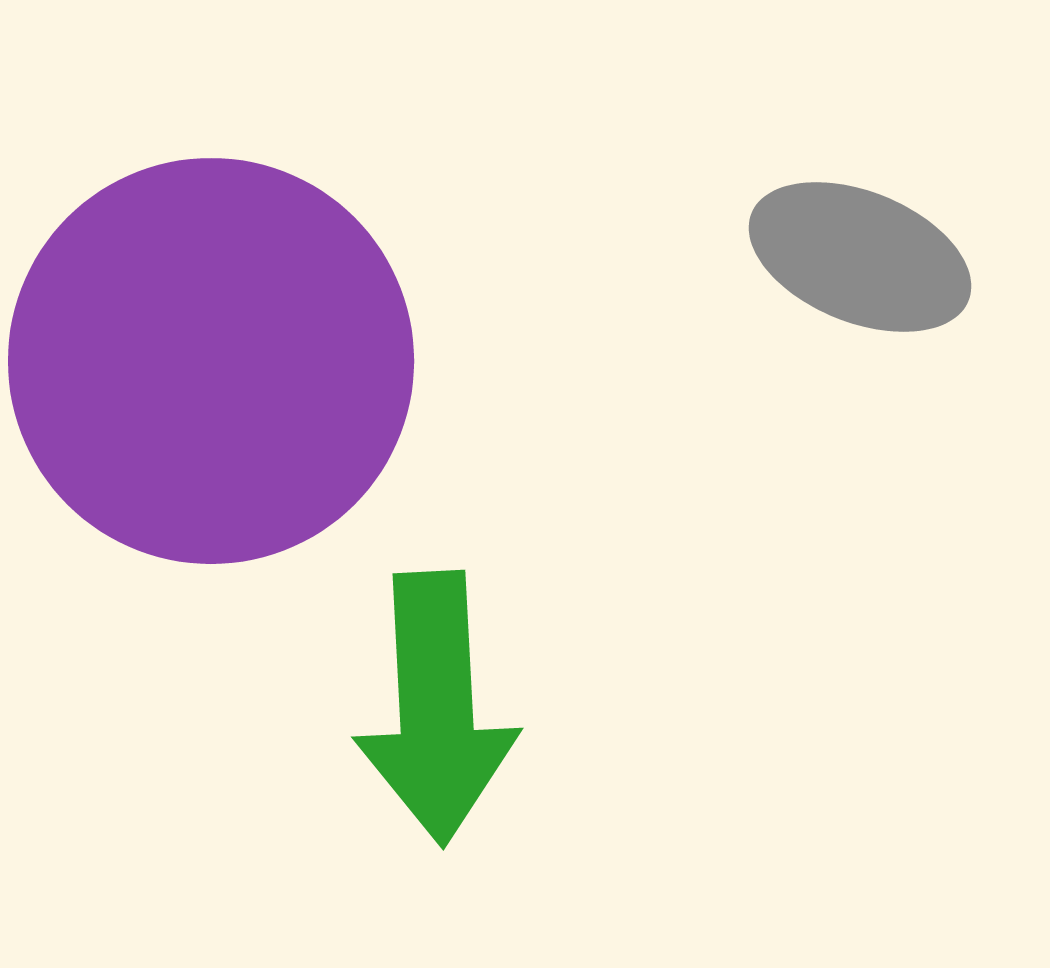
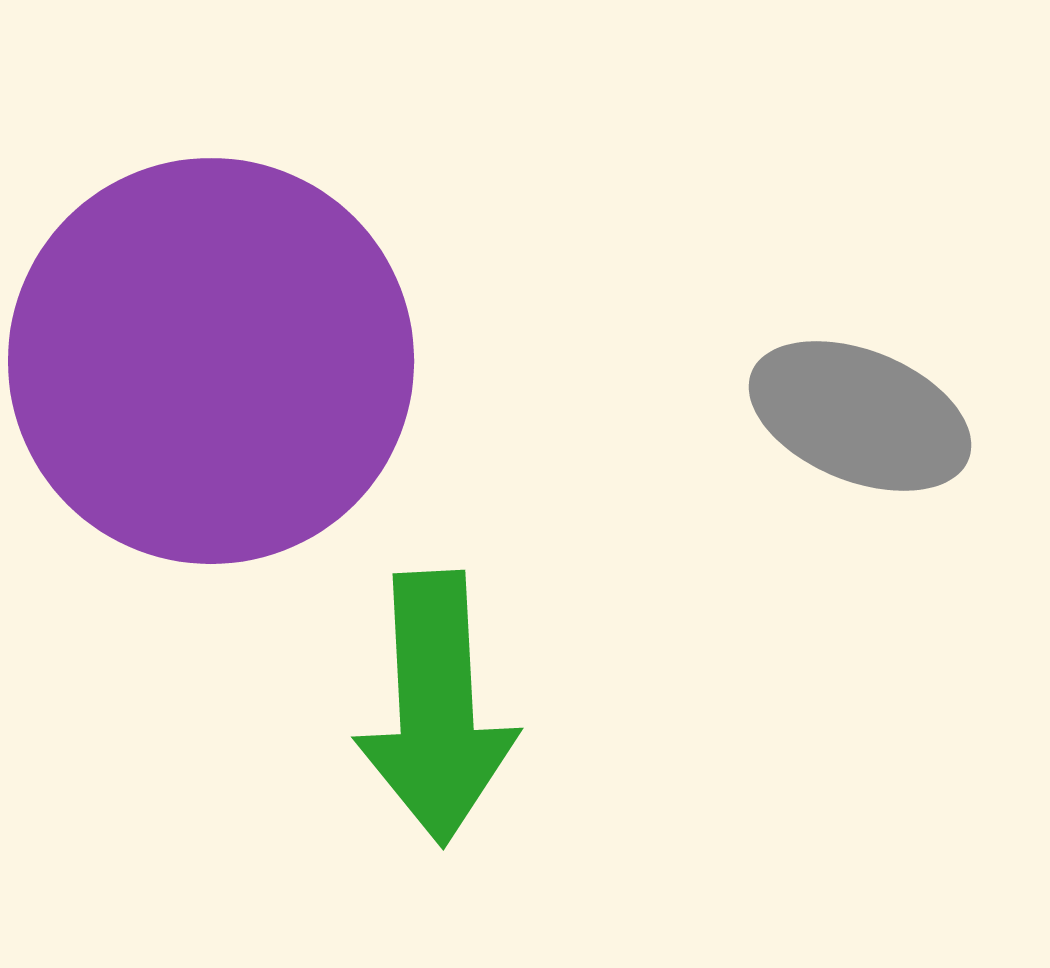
gray ellipse: moved 159 px down
